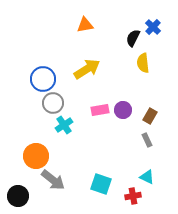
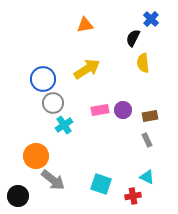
blue cross: moved 2 px left, 8 px up
brown rectangle: rotated 49 degrees clockwise
